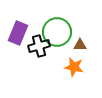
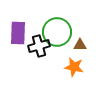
purple rectangle: rotated 20 degrees counterclockwise
